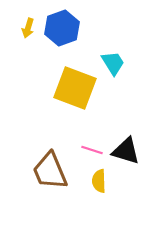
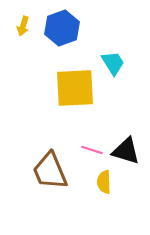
yellow arrow: moved 5 px left, 2 px up
yellow square: rotated 24 degrees counterclockwise
yellow semicircle: moved 5 px right, 1 px down
